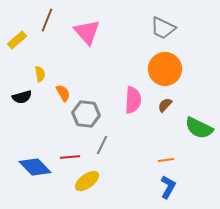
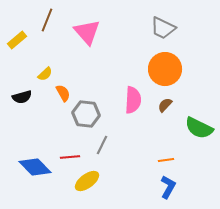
yellow semicircle: moved 5 px right; rotated 56 degrees clockwise
